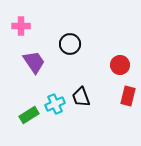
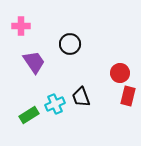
red circle: moved 8 px down
